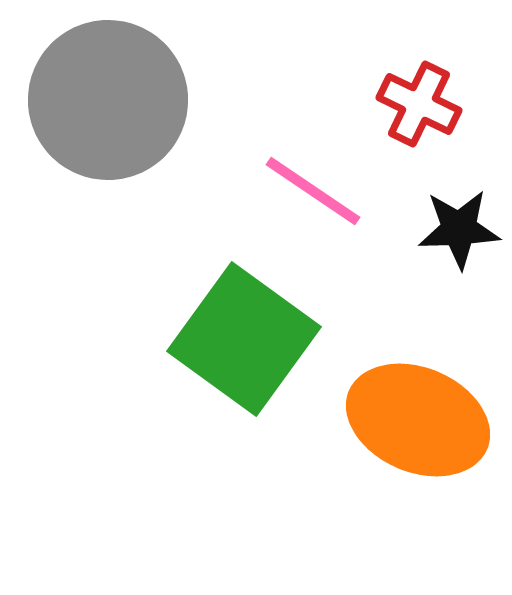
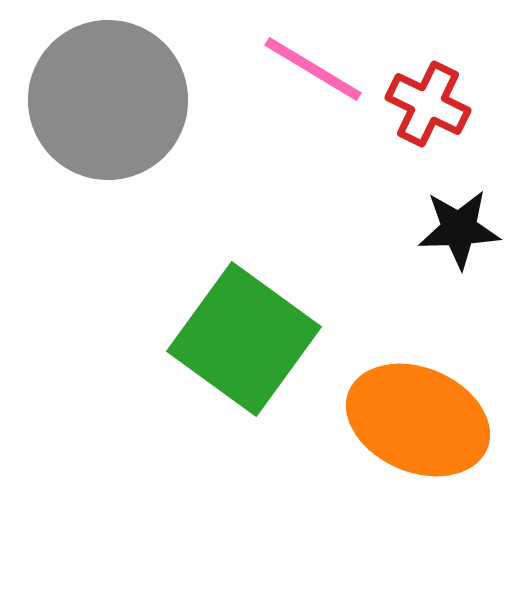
red cross: moved 9 px right
pink line: moved 122 px up; rotated 3 degrees counterclockwise
